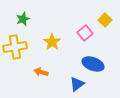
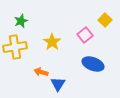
green star: moved 2 px left, 2 px down
pink square: moved 2 px down
blue triangle: moved 19 px left; rotated 21 degrees counterclockwise
